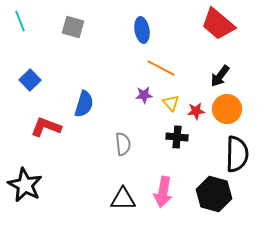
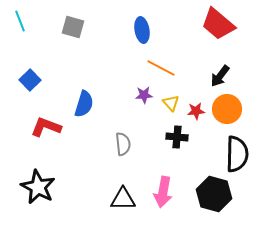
black star: moved 13 px right, 2 px down
